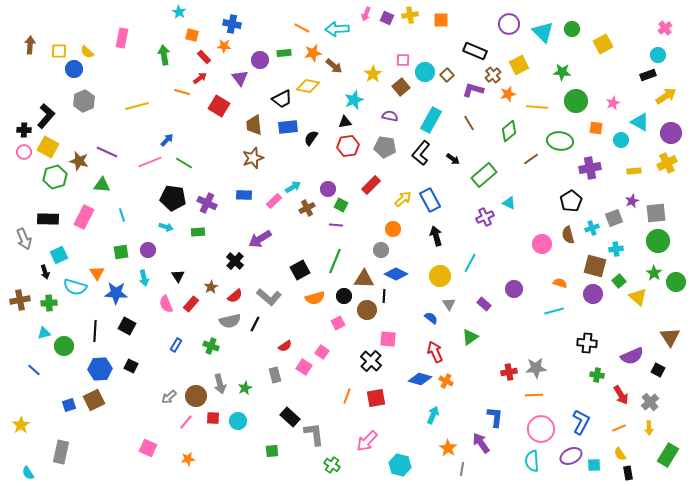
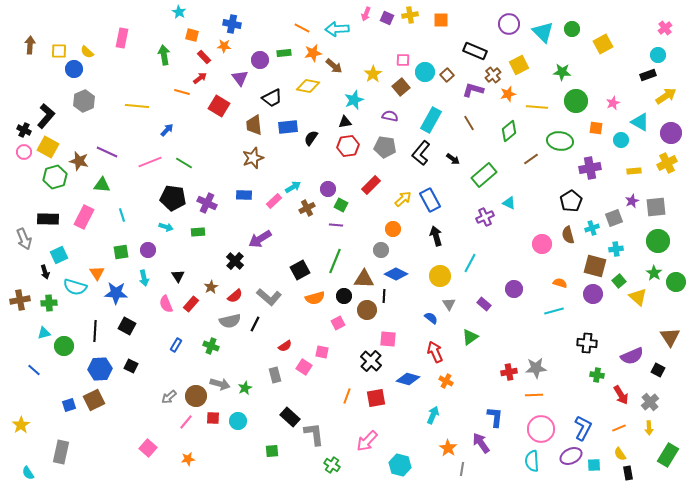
black trapezoid at (282, 99): moved 10 px left, 1 px up
yellow line at (137, 106): rotated 20 degrees clockwise
black cross at (24, 130): rotated 24 degrees clockwise
blue arrow at (167, 140): moved 10 px up
gray square at (656, 213): moved 6 px up
pink square at (322, 352): rotated 24 degrees counterclockwise
blue diamond at (420, 379): moved 12 px left
gray arrow at (220, 384): rotated 60 degrees counterclockwise
blue L-shape at (581, 422): moved 2 px right, 6 px down
pink square at (148, 448): rotated 18 degrees clockwise
